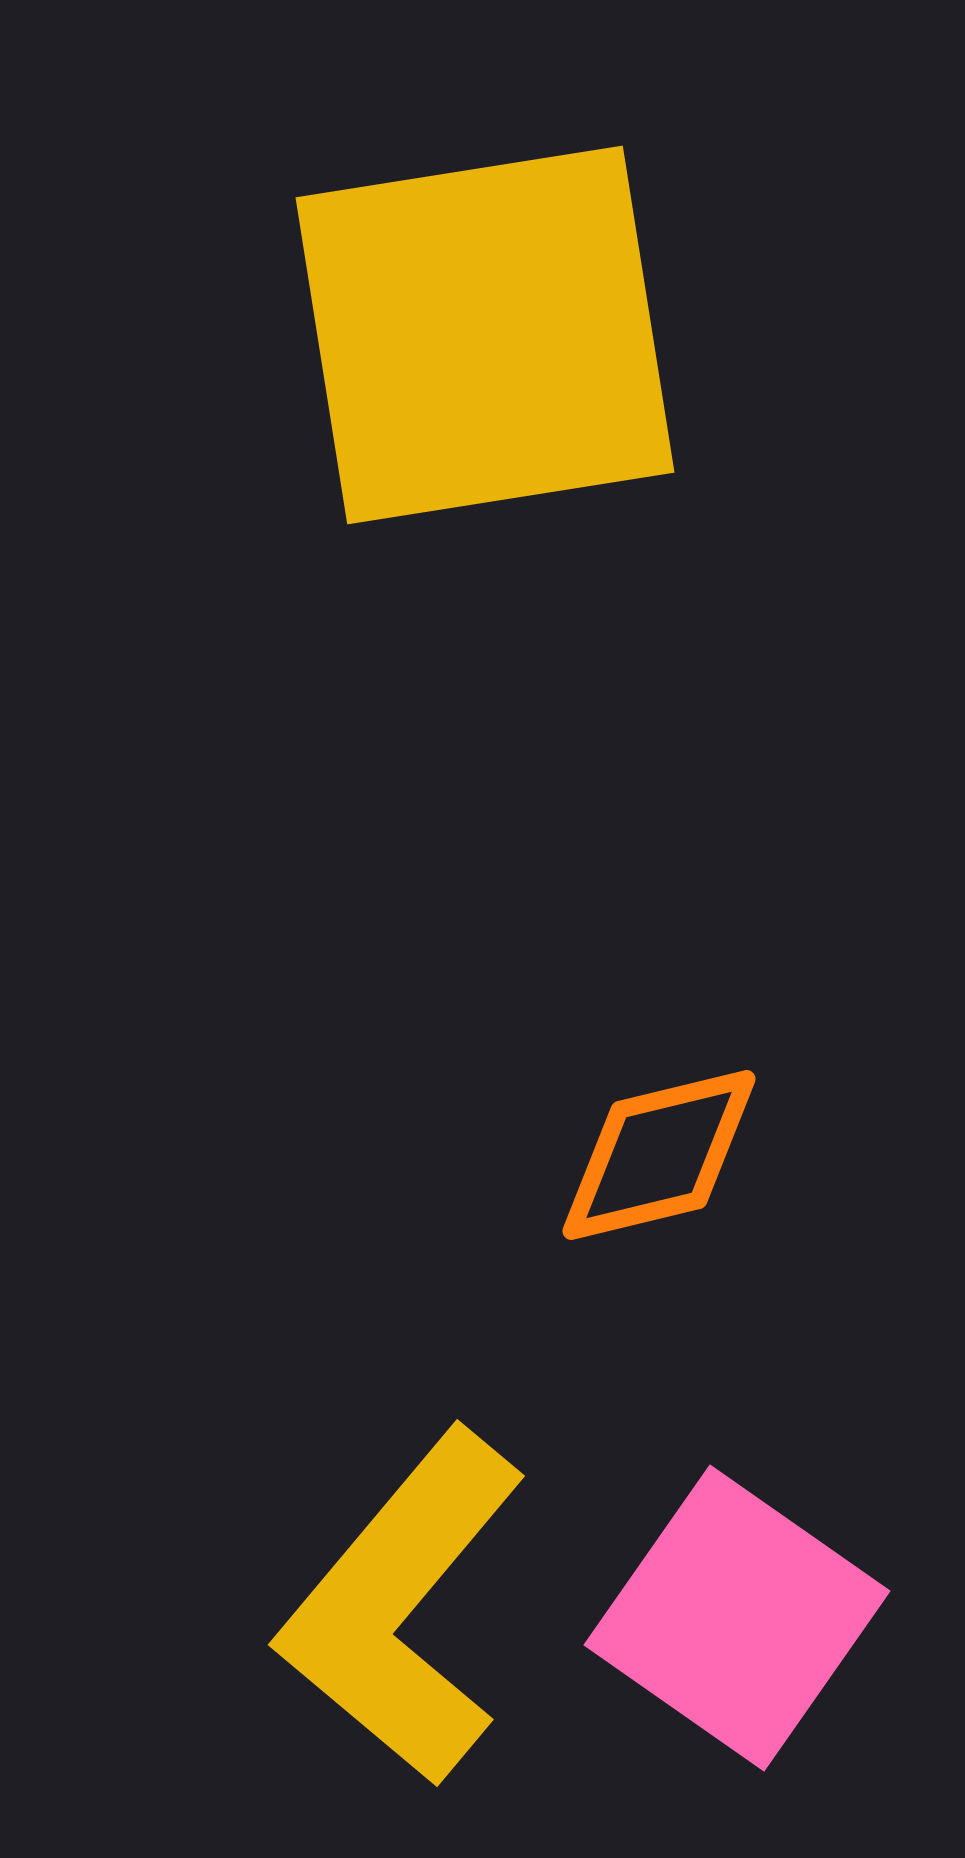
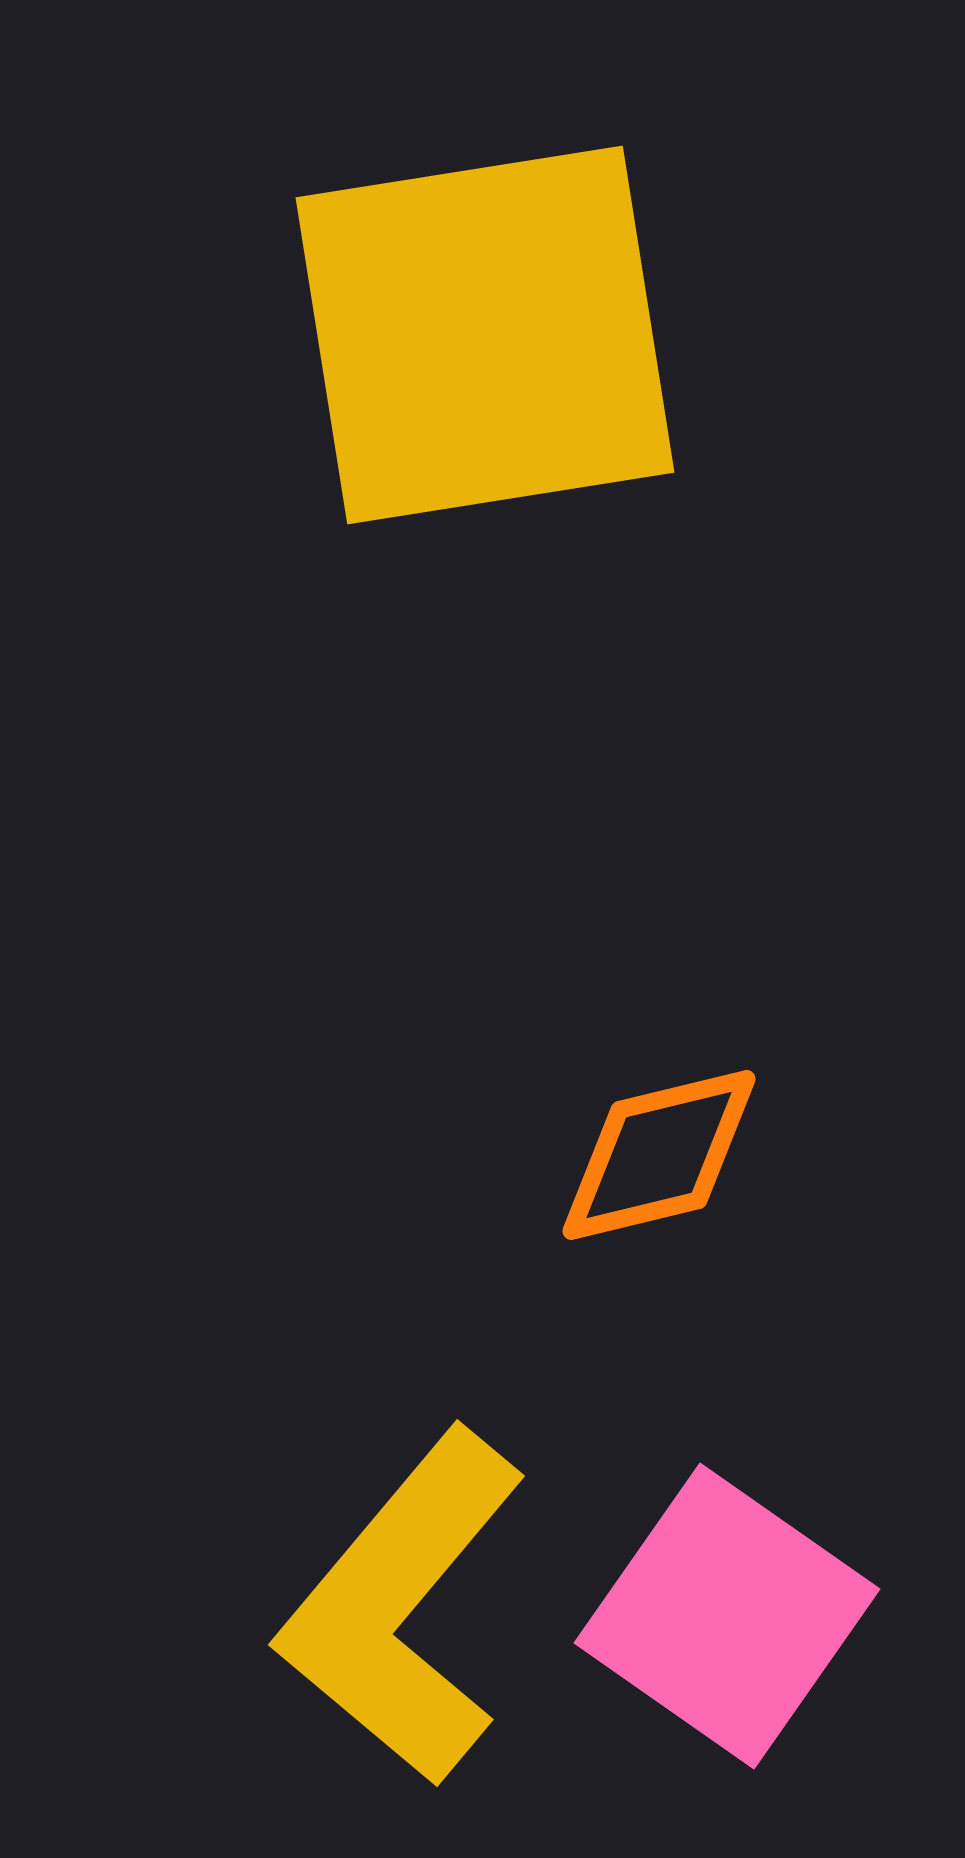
pink square: moved 10 px left, 2 px up
